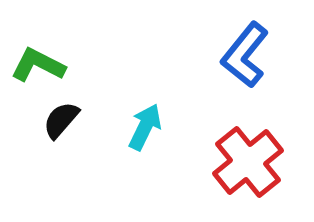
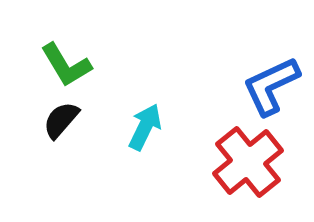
blue L-shape: moved 26 px right, 31 px down; rotated 26 degrees clockwise
green L-shape: moved 28 px right; rotated 148 degrees counterclockwise
